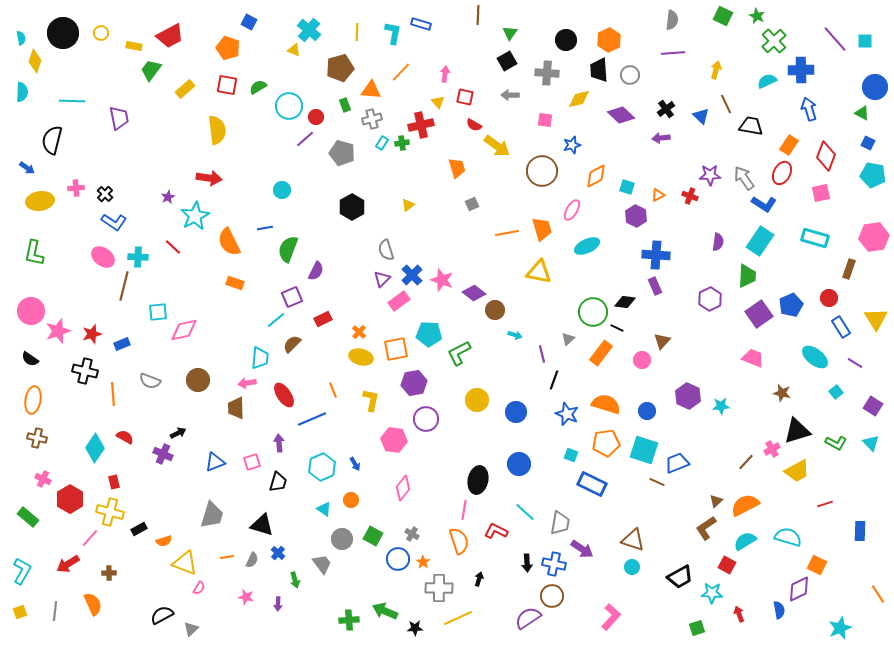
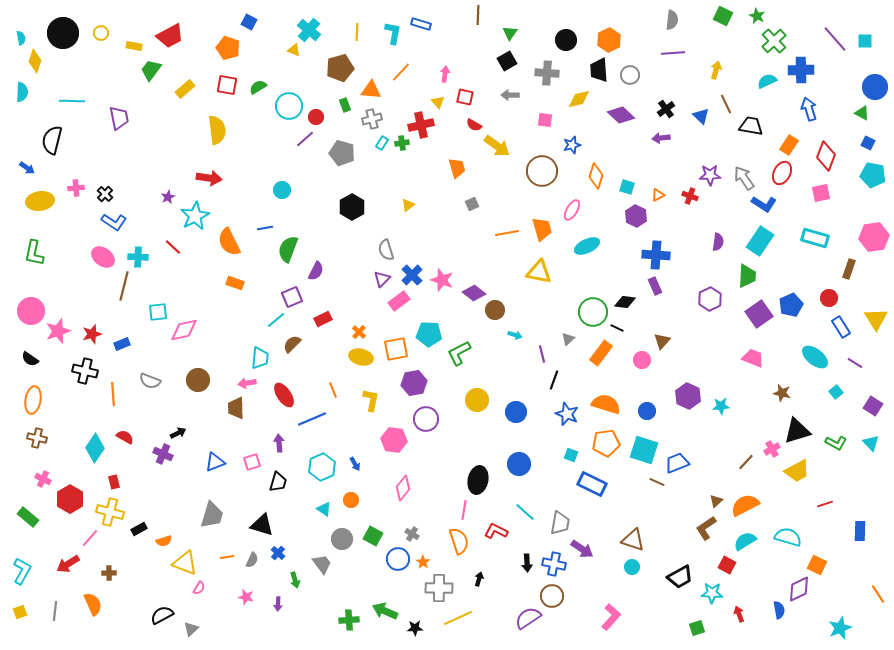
orange diamond at (596, 176): rotated 45 degrees counterclockwise
